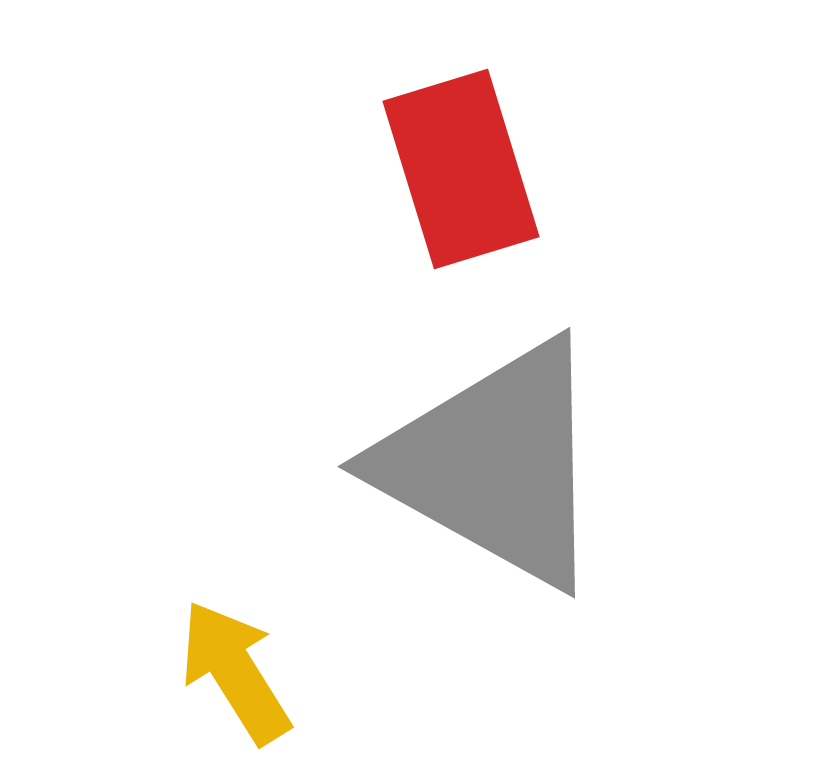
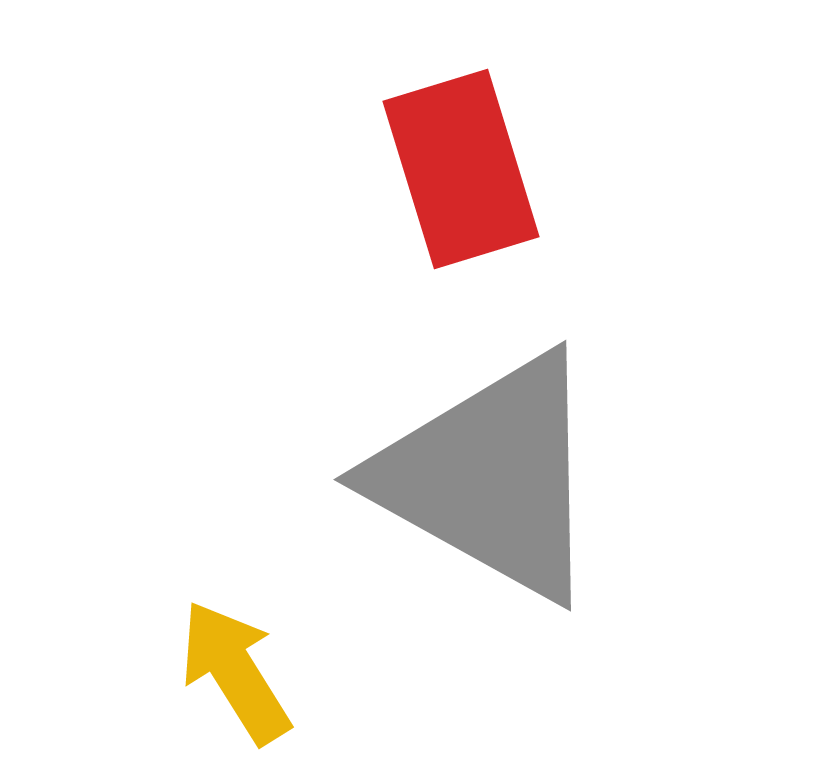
gray triangle: moved 4 px left, 13 px down
